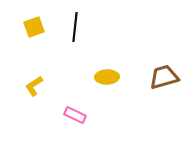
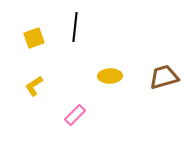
yellow square: moved 11 px down
yellow ellipse: moved 3 px right, 1 px up
pink rectangle: rotated 70 degrees counterclockwise
